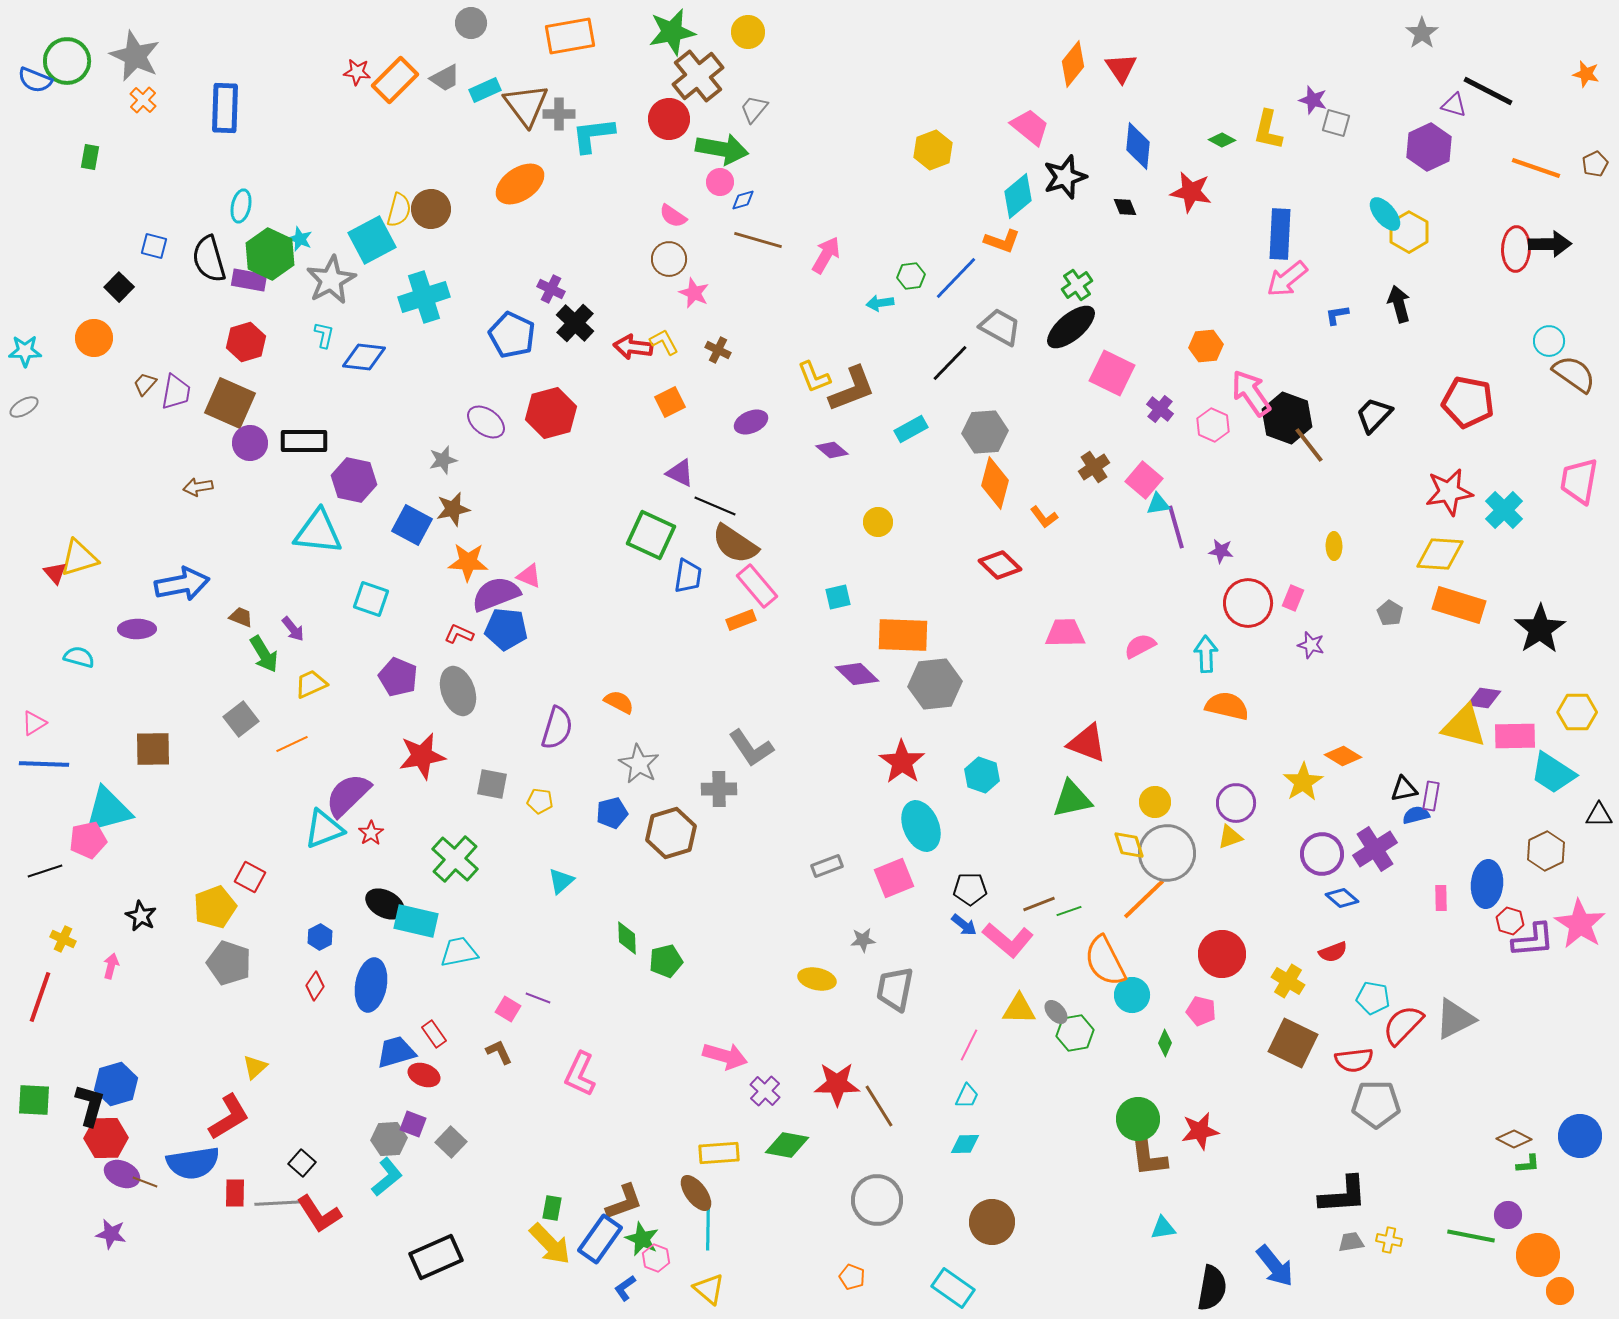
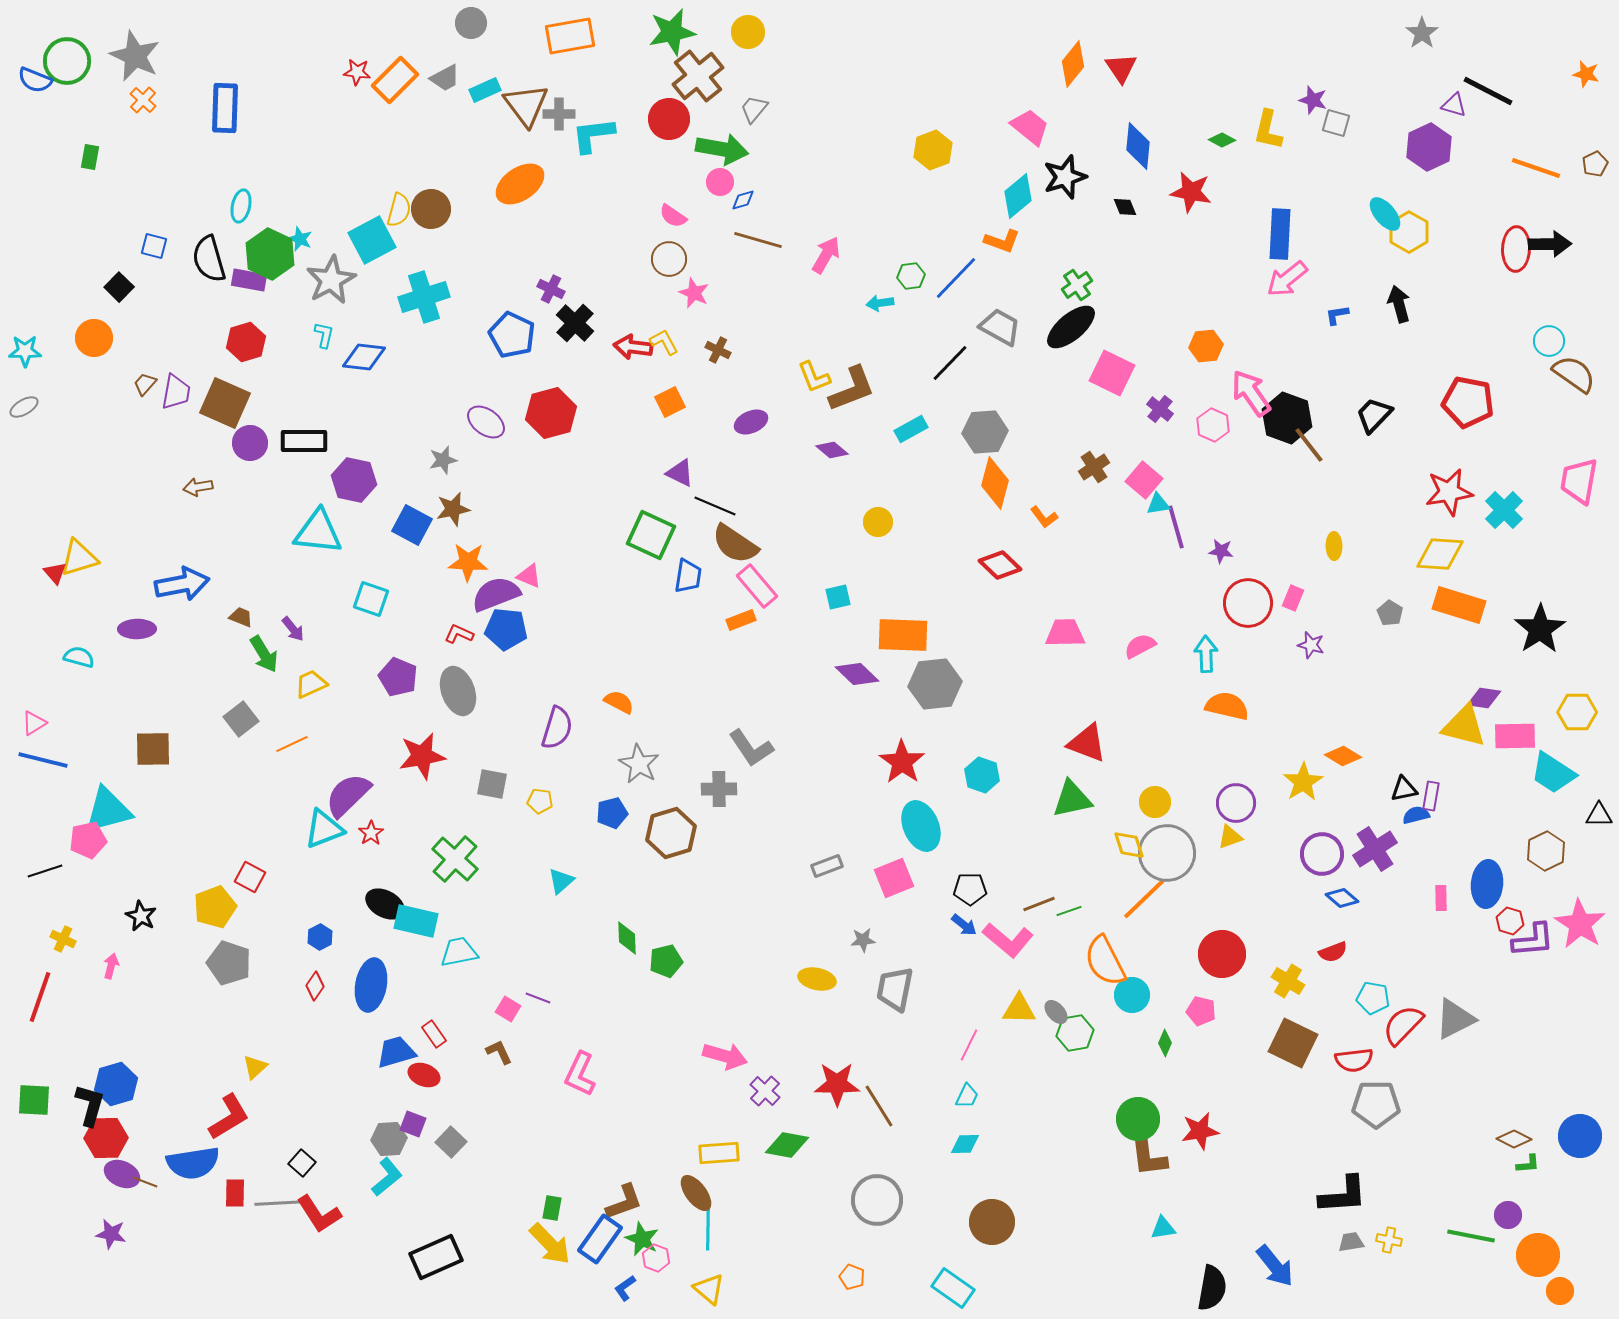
brown square at (230, 403): moved 5 px left
blue line at (44, 764): moved 1 px left, 4 px up; rotated 12 degrees clockwise
